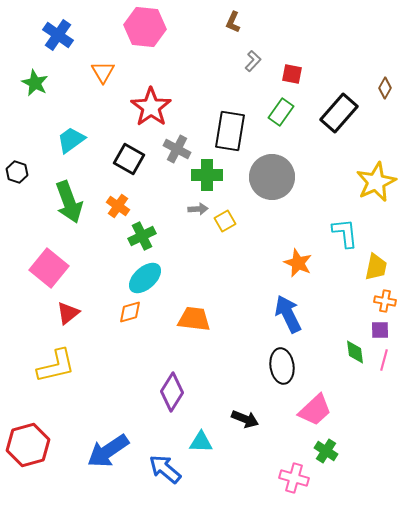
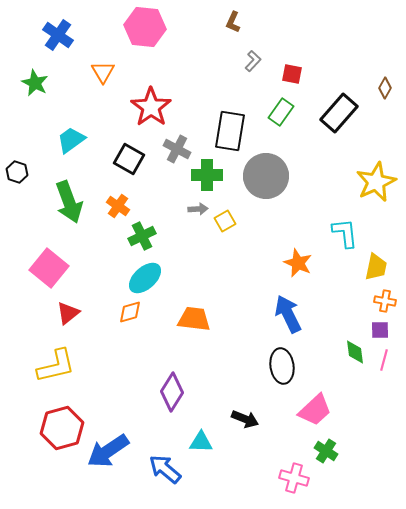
gray circle at (272, 177): moved 6 px left, 1 px up
red hexagon at (28, 445): moved 34 px right, 17 px up
